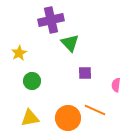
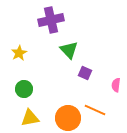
green triangle: moved 1 px left, 7 px down
purple square: rotated 24 degrees clockwise
green circle: moved 8 px left, 8 px down
